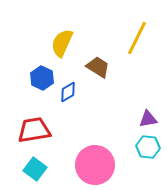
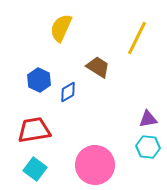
yellow semicircle: moved 1 px left, 15 px up
blue hexagon: moved 3 px left, 2 px down
